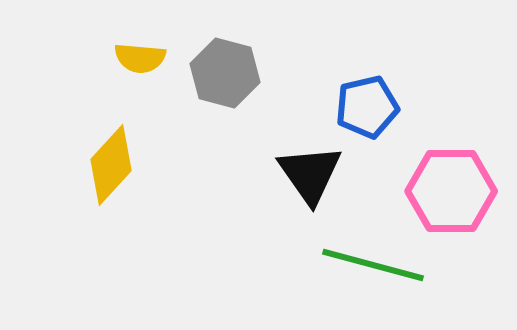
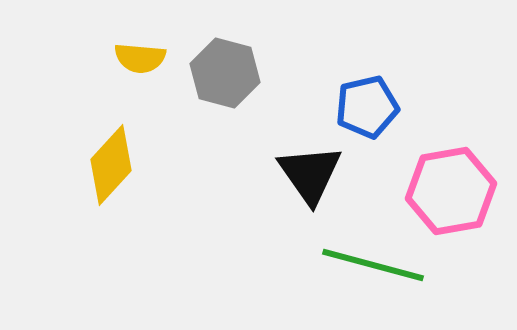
pink hexagon: rotated 10 degrees counterclockwise
